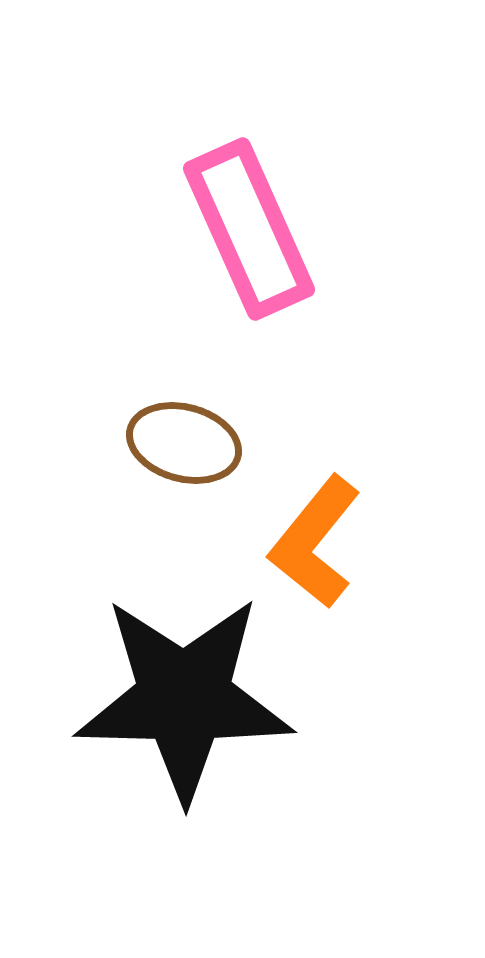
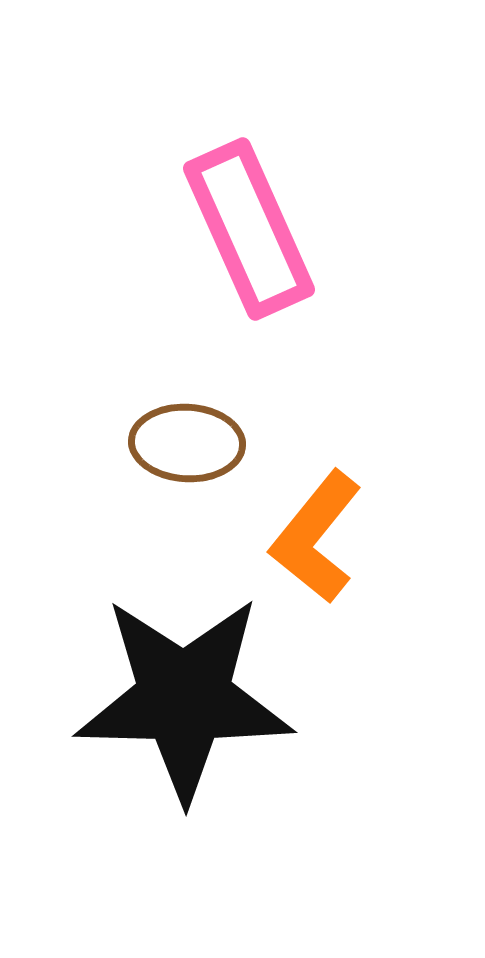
brown ellipse: moved 3 px right; rotated 12 degrees counterclockwise
orange L-shape: moved 1 px right, 5 px up
